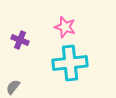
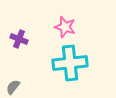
purple cross: moved 1 px left, 1 px up
